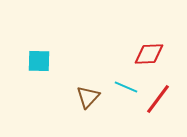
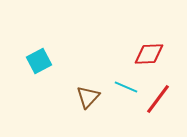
cyan square: rotated 30 degrees counterclockwise
